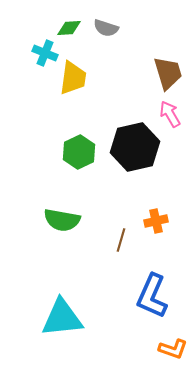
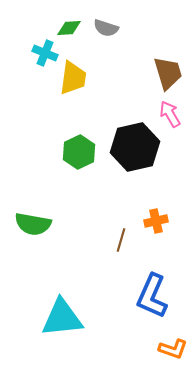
green semicircle: moved 29 px left, 4 px down
